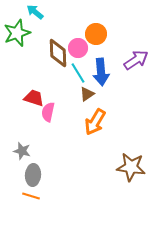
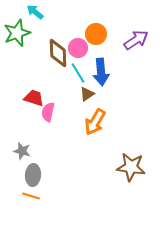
purple arrow: moved 20 px up
